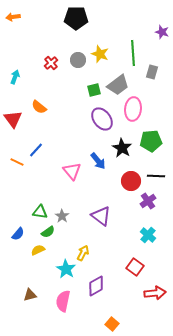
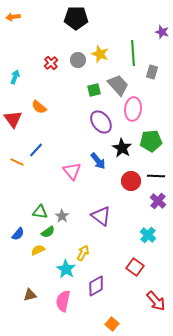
gray trapezoid: rotated 95 degrees counterclockwise
purple ellipse: moved 1 px left, 3 px down
purple cross: moved 10 px right; rotated 14 degrees counterclockwise
red arrow: moved 1 px right, 8 px down; rotated 55 degrees clockwise
